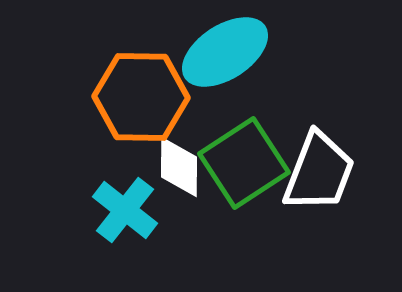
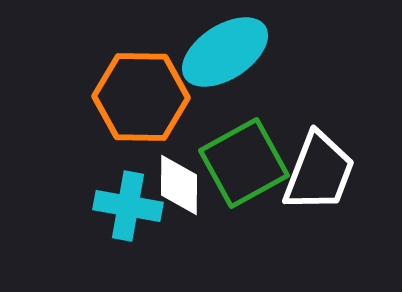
green square: rotated 4 degrees clockwise
white diamond: moved 18 px down
cyan cross: moved 3 px right, 4 px up; rotated 28 degrees counterclockwise
